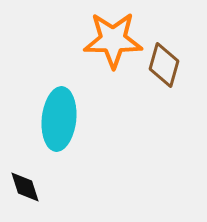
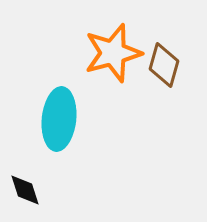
orange star: moved 13 px down; rotated 16 degrees counterclockwise
black diamond: moved 3 px down
